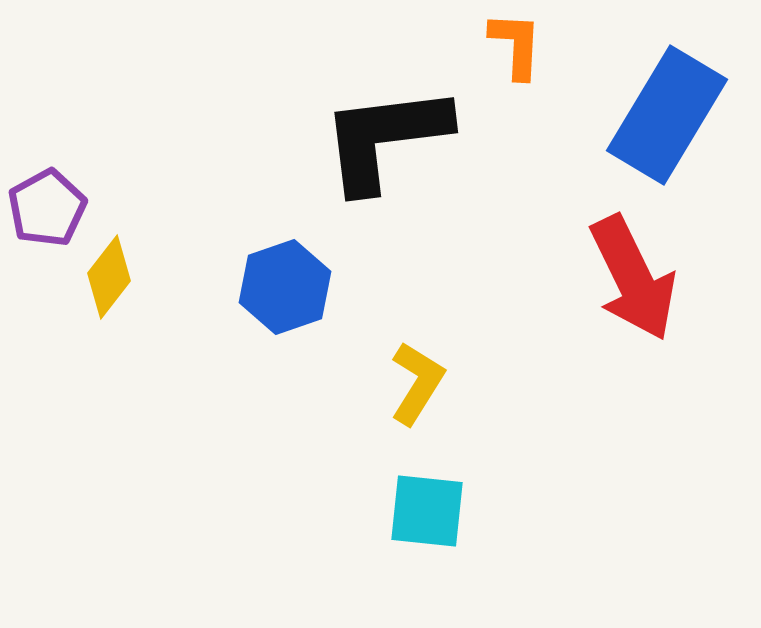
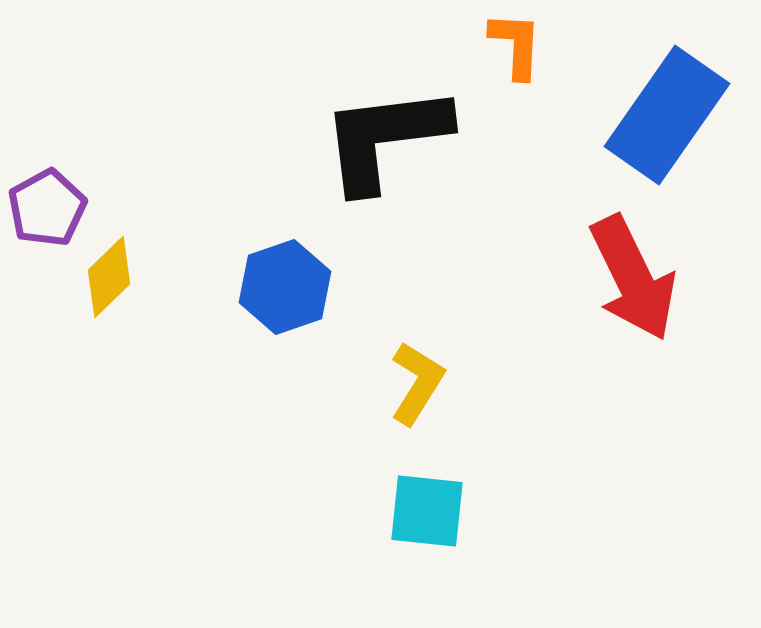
blue rectangle: rotated 4 degrees clockwise
yellow diamond: rotated 8 degrees clockwise
